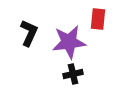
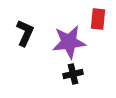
black L-shape: moved 4 px left
